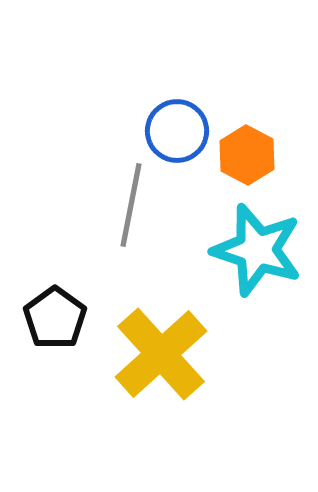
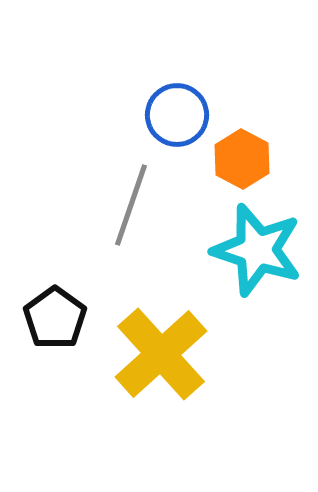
blue circle: moved 16 px up
orange hexagon: moved 5 px left, 4 px down
gray line: rotated 8 degrees clockwise
